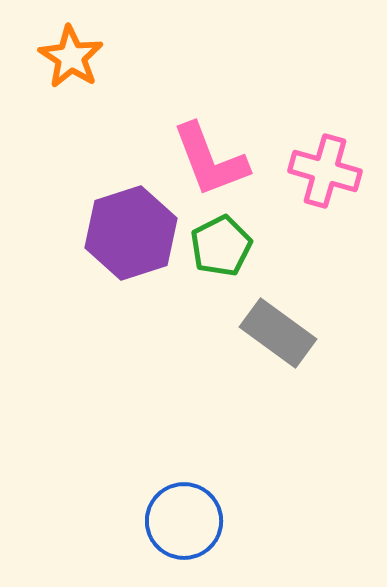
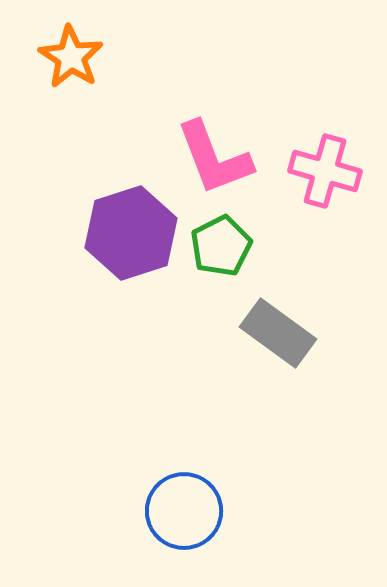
pink L-shape: moved 4 px right, 2 px up
blue circle: moved 10 px up
